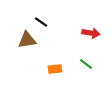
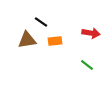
green line: moved 1 px right, 1 px down
orange rectangle: moved 28 px up
